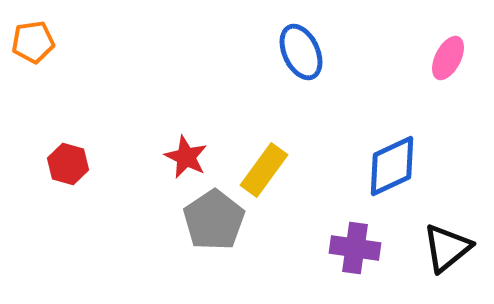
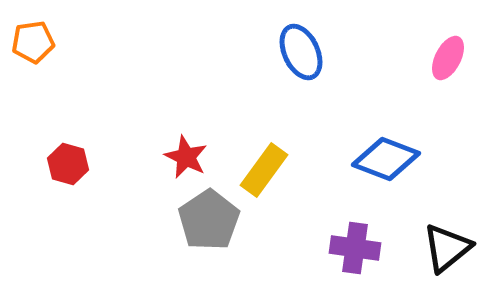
blue diamond: moved 6 px left, 7 px up; rotated 46 degrees clockwise
gray pentagon: moved 5 px left
